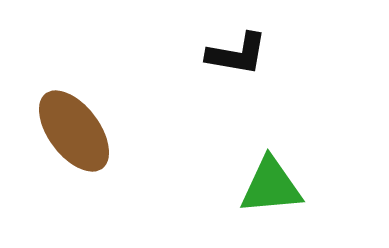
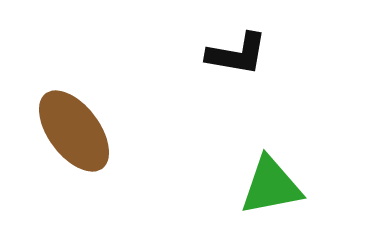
green triangle: rotated 6 degrees counterclockwise
